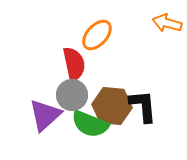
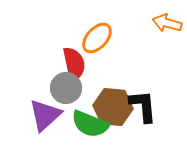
orange ellipse: moved 3 px down
gray circle: moved 6 px left, 7 px up
brown hexagon: moved 1 px right, 1 px down
